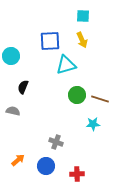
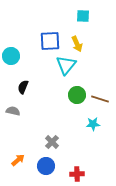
yellow arrow: moved 5 px left, 4 px down
cyan triangle: rotated 35 degrees counterclockwise
gray cross: moved 4 px left; rotated 24 degrees clockwise
